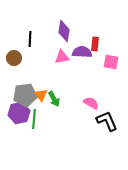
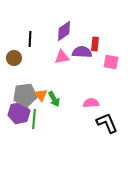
purple diamond: rotated 45 degrees clockwise
pink semicircle: rotated 35 degrees counterclockwise
black L-shape: moved 2 px down
